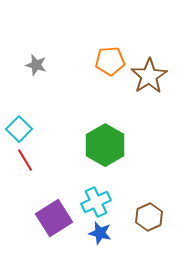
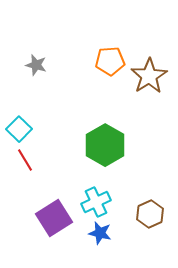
brown hexagon: moved 1 px right, 3 px up
